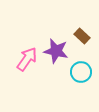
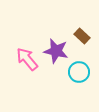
pink arrow: rotated 75 degrees counterclockwise
cyan circle: moved 2 px left
